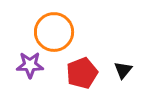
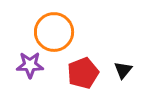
red pentagon: moved 1 px right
